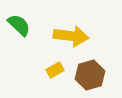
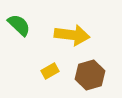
yellow arrow: moved 1 px right, 1 px up
yellow rectangle: moved 5 px left, 1 px down
